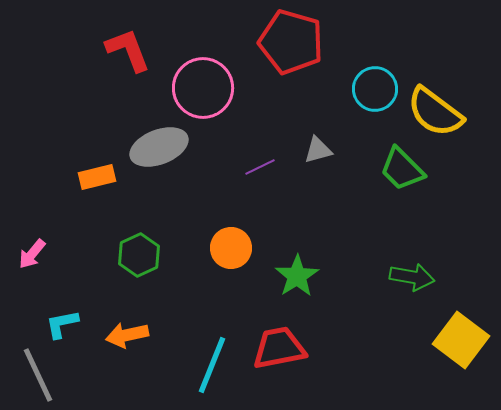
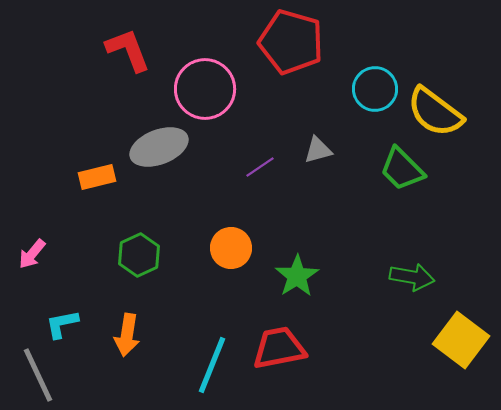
pink circle: moved 2 px right, 1 px down
purple line: rotated 8 degrees counterclockwise
orange arrow: rotated 69 degrees counterclockwise
